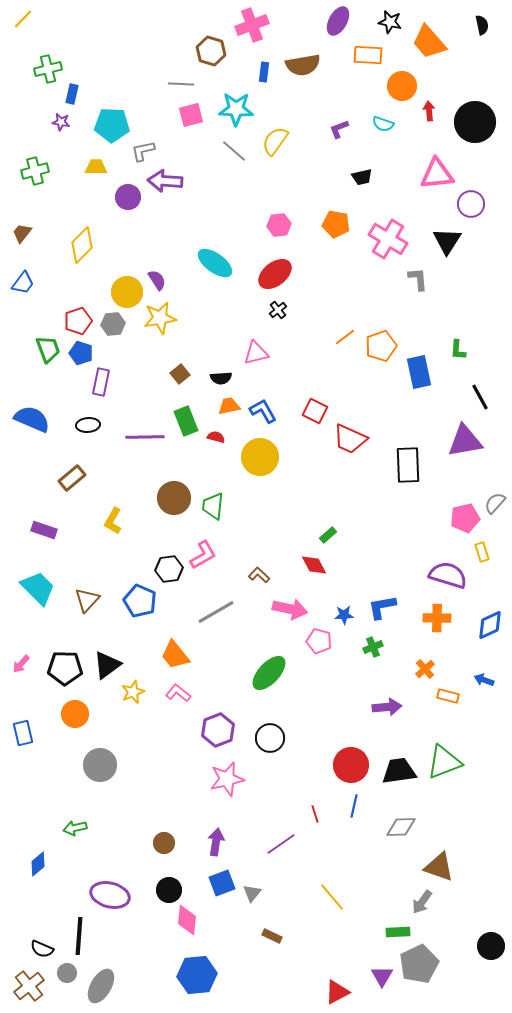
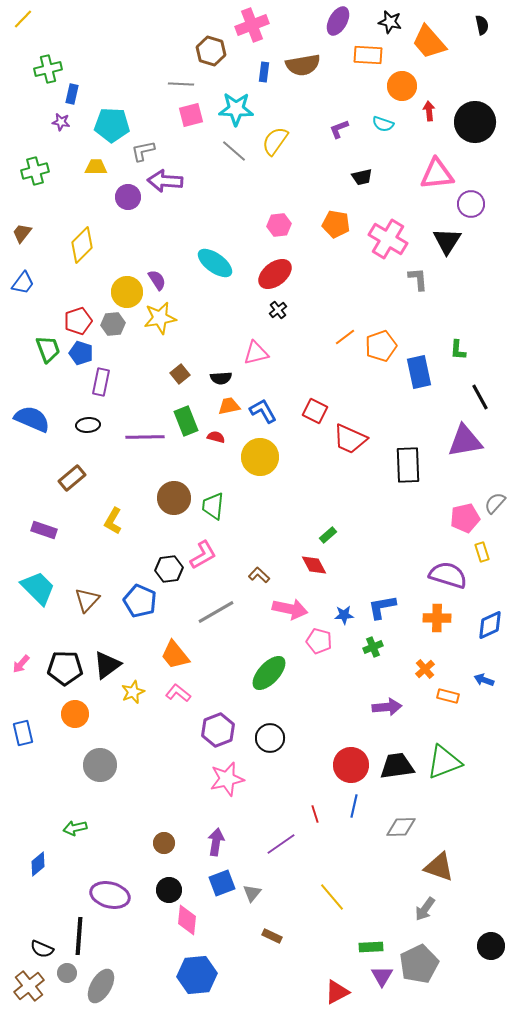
black trapezoid at (399, 771): moved 2 px left, 5 px up
gray arrow at (422, 902): moved 3 px right, 7 px down
green rectangle at (398, 932): moved 27 px left, 15 px down
